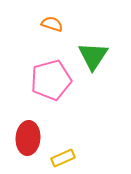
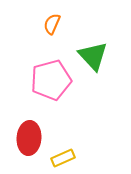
orange semicircle: rotated 85 degrees counterclockwise
green triangle: rotated 16 degrees counterclockwise
red ellipse: moved 1 px right
